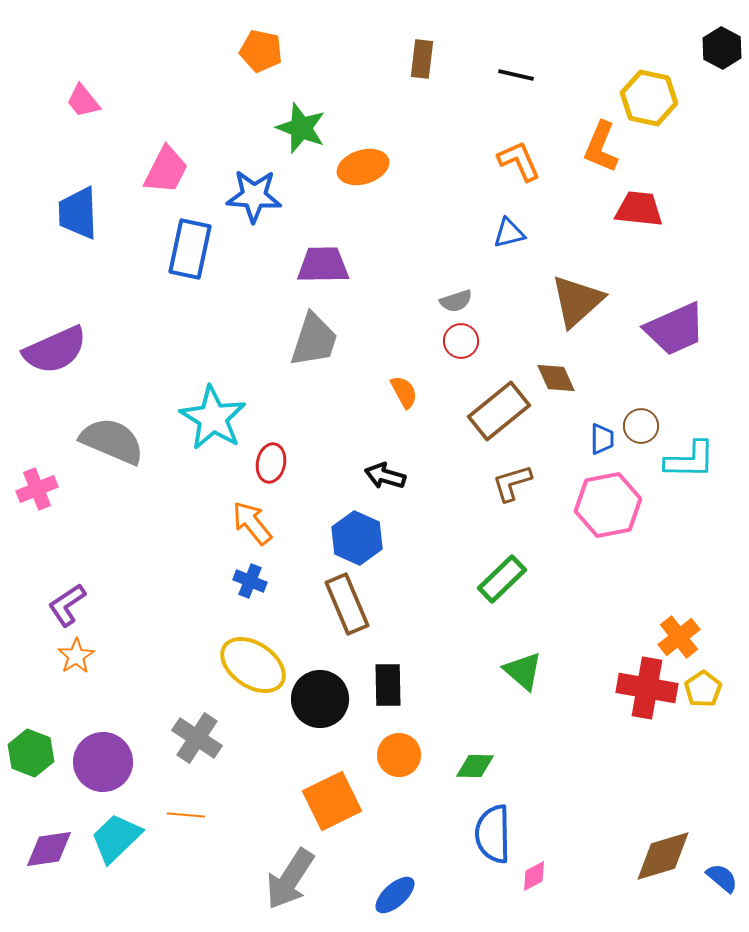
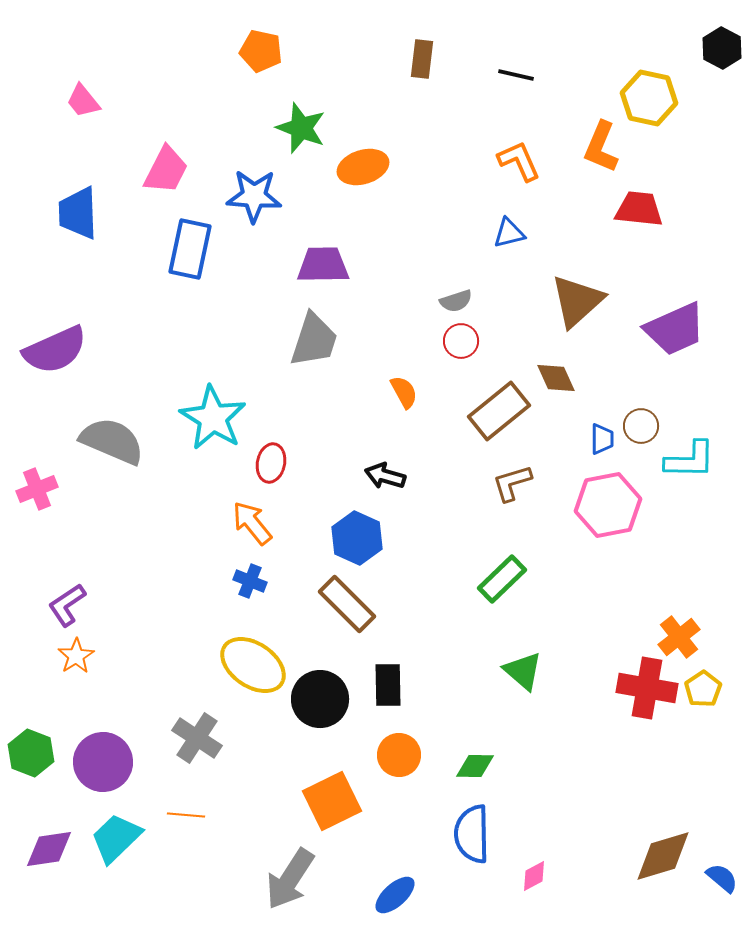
brown rectangle at (347, 604): rotated 22 degrees counterclockwise
blue semicircle at (493, 834): moved 21 px left
